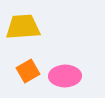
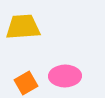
orange square: moved 2 px left, 12 px down
